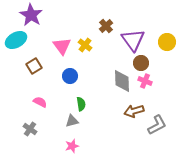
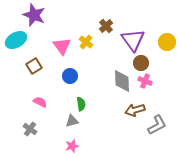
purple star: moved 3 px right; rotated 10 degrees counterclockwise
yellow cross: moved 1 px right, 3 px up
brown arrow: moved 1 px right, 1 px up
